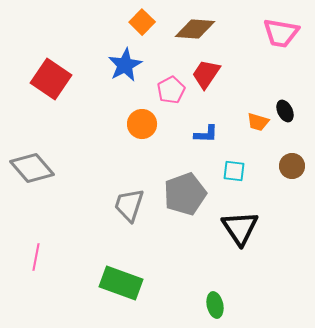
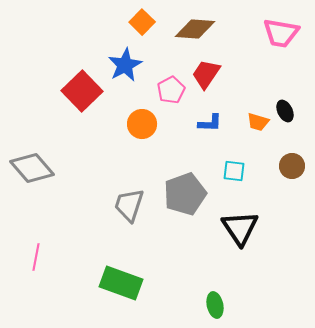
red square: moved 31 px right, 12 px down; rotated 12 degrees clockwise
blue L-shape: moved 4 px right, 11 px up
